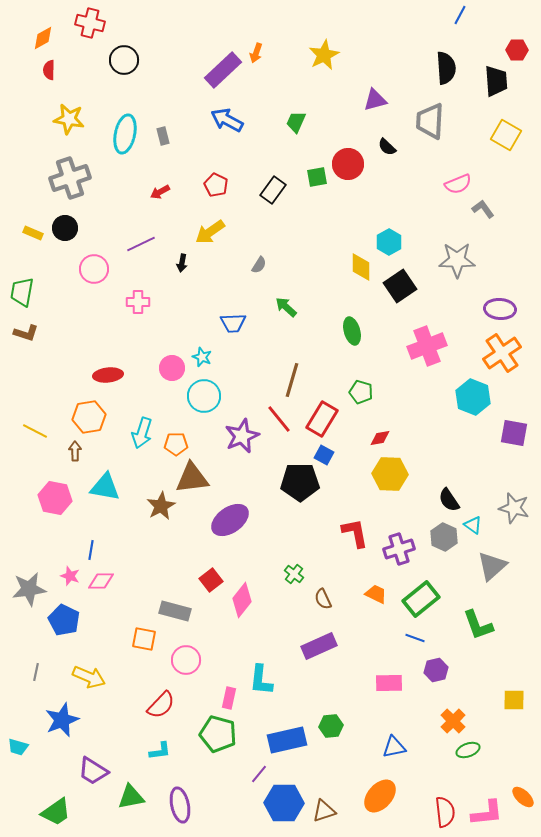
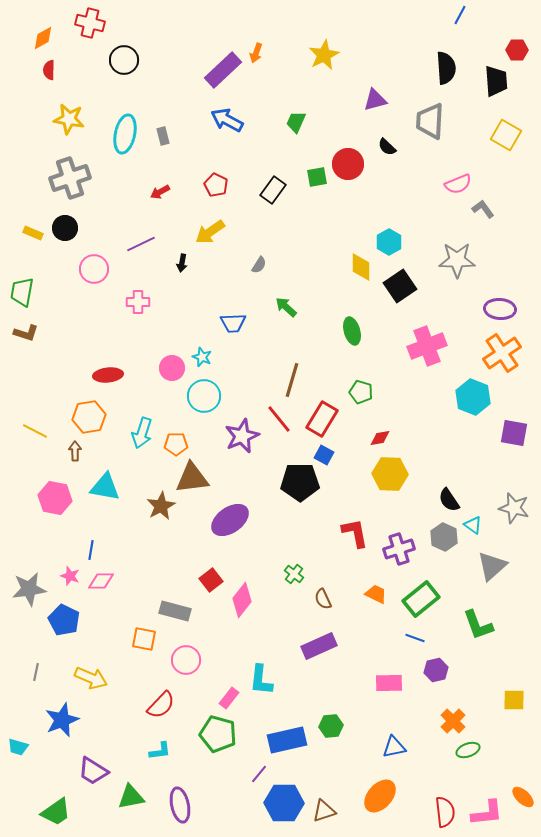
yellow arrow at (89, 677): moved 2 px right, 1 px down
pink rectangle at (229, 698): rotated 25 degrees clockwise
